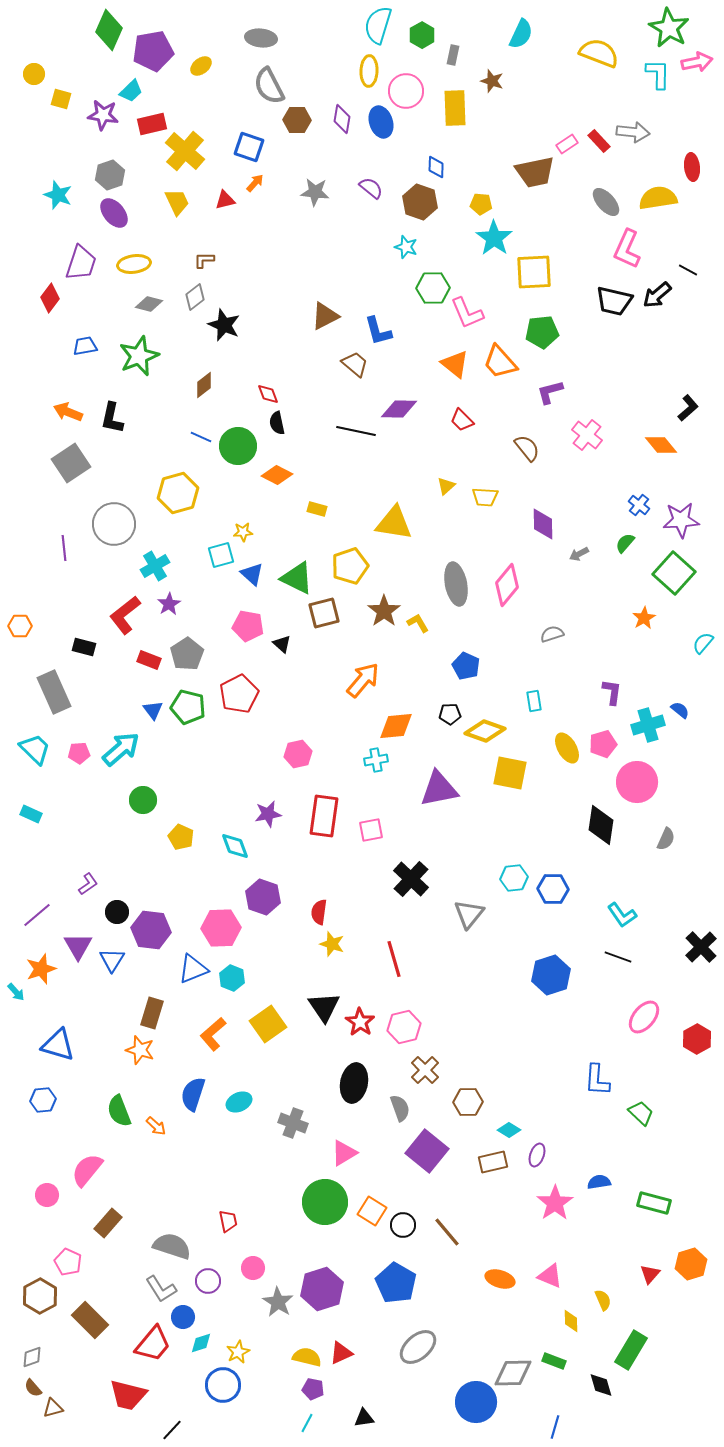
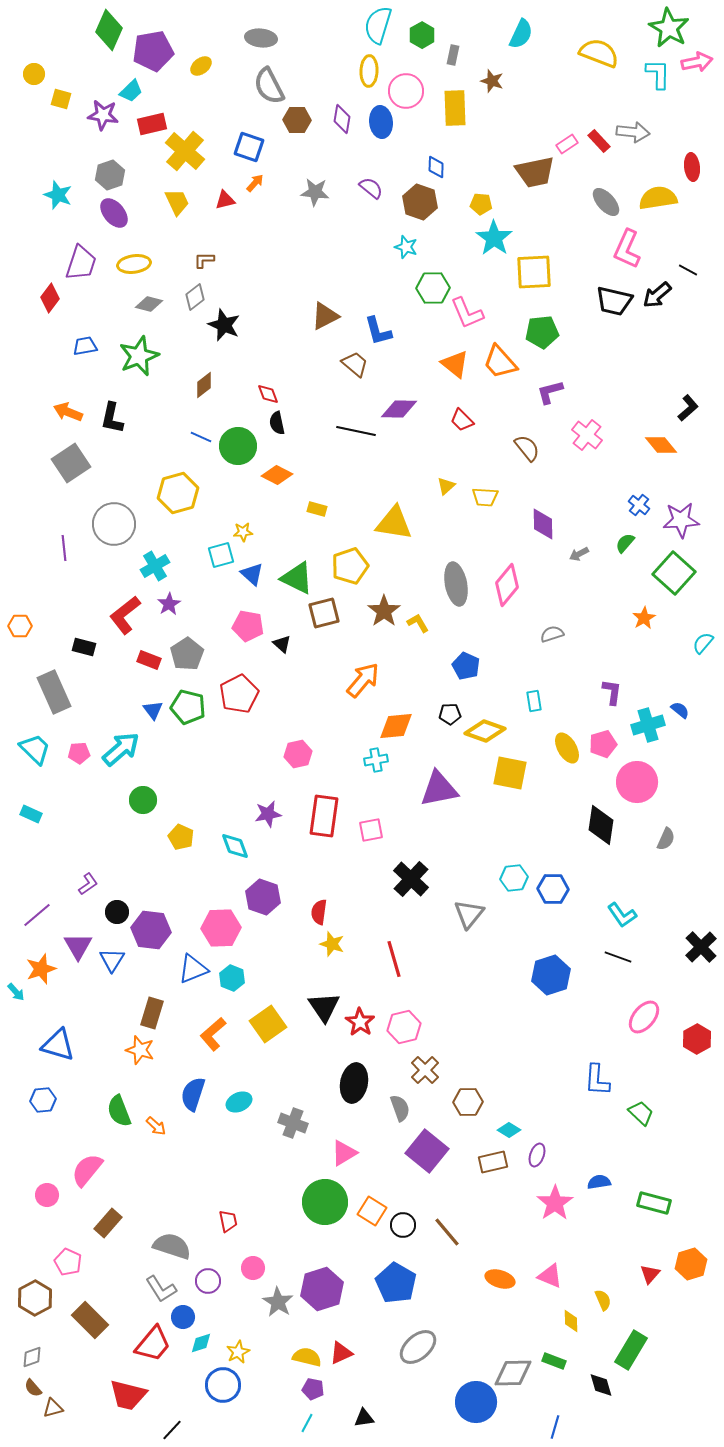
blue ellipse at (381, 122): rotated 12 degrees clockwise
brown hexagon at (40, 1296): moved 5 px left, 2 px down
